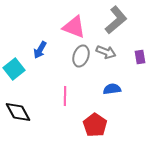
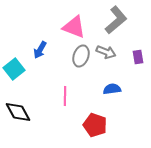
purple rectangle: moved 2 px left
red pentagon: rotated 15 degrees counterclockwise
